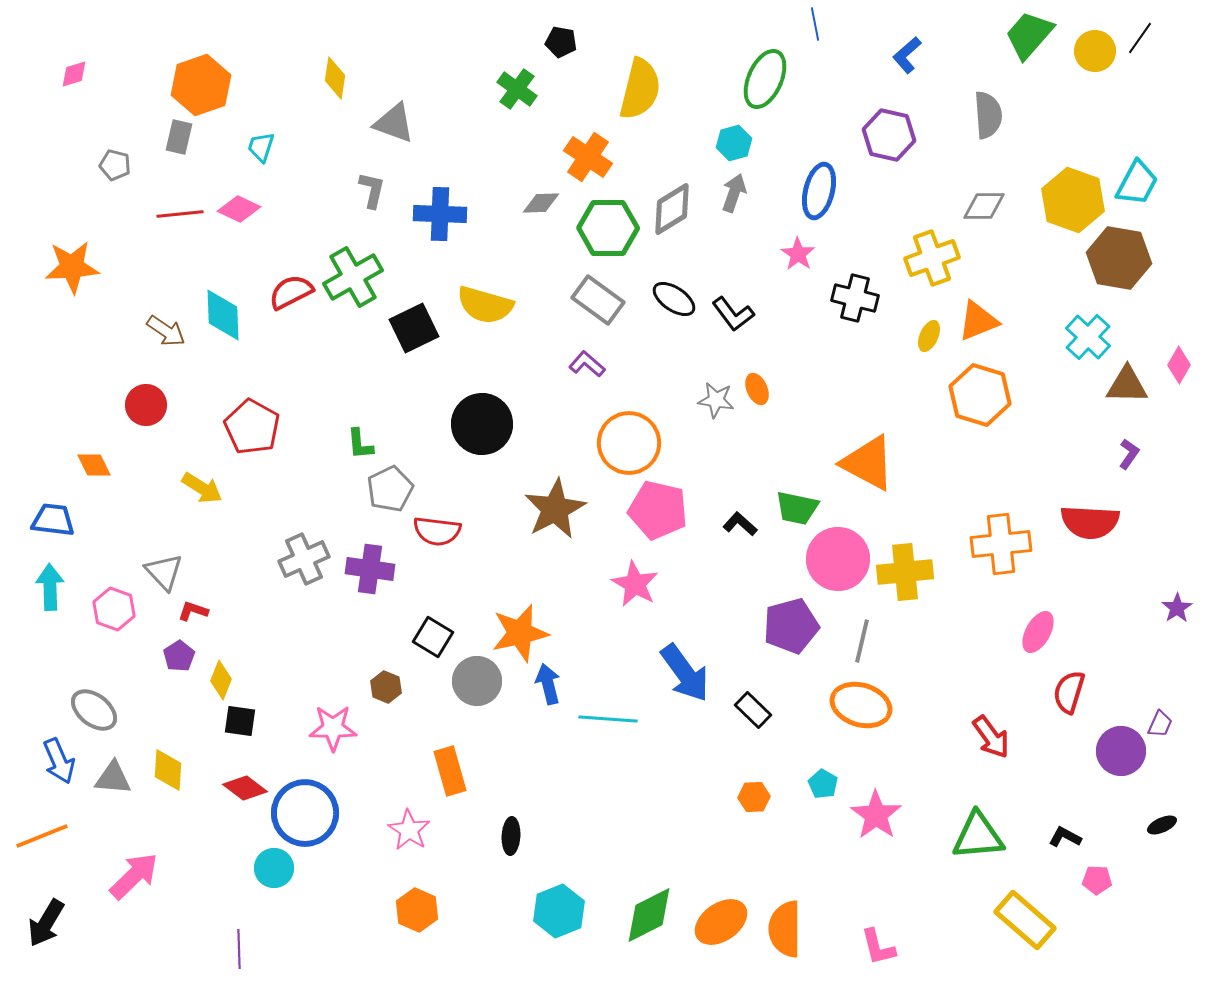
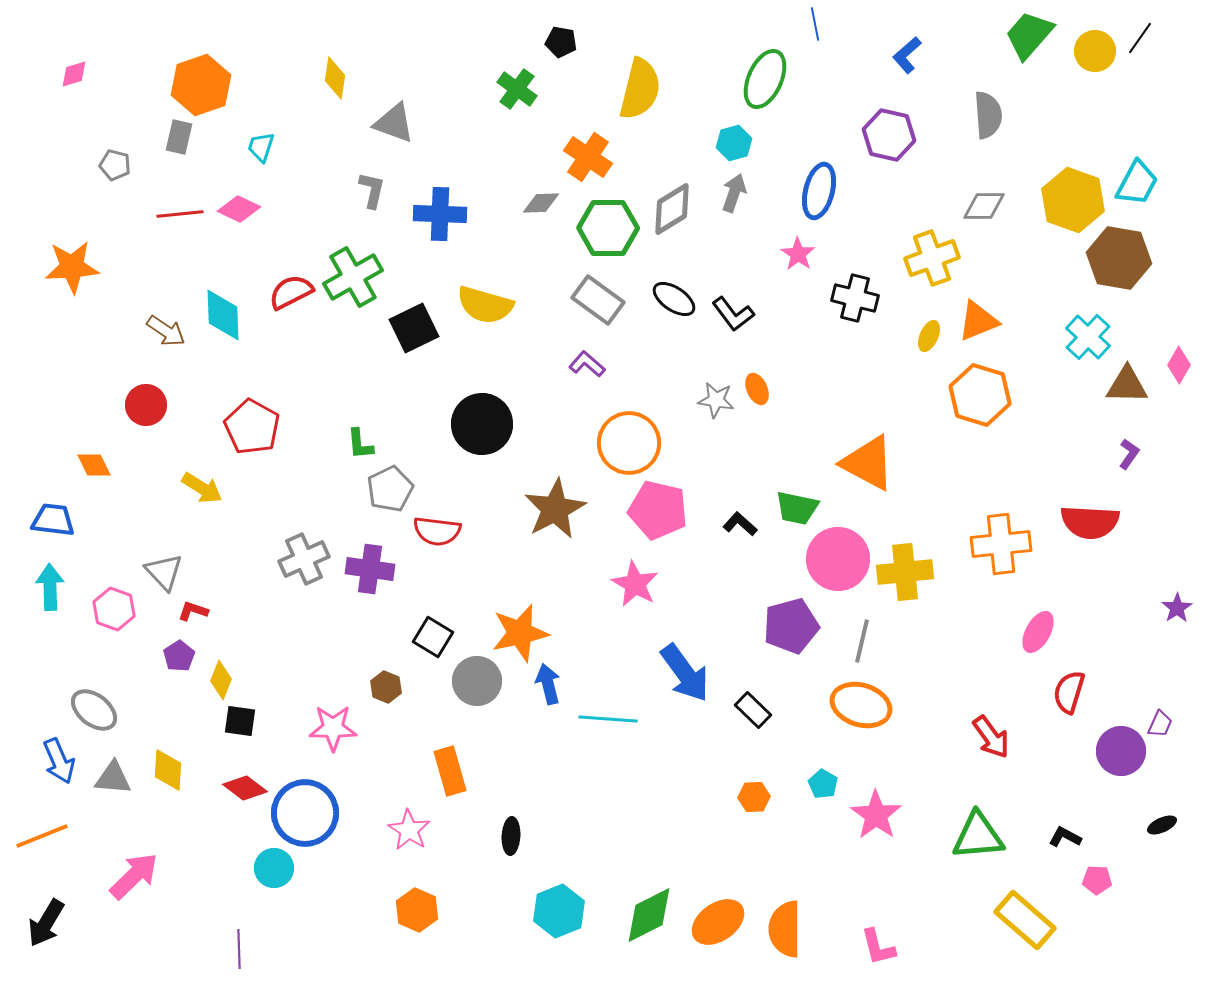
orange ellipse at (721, 922): moved 3 px left
